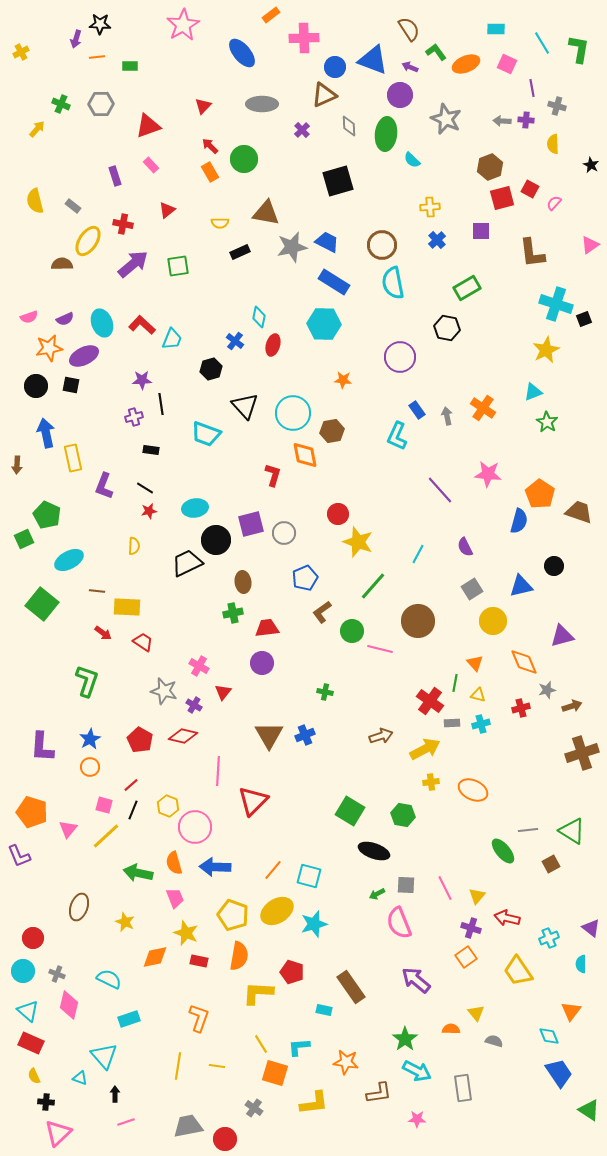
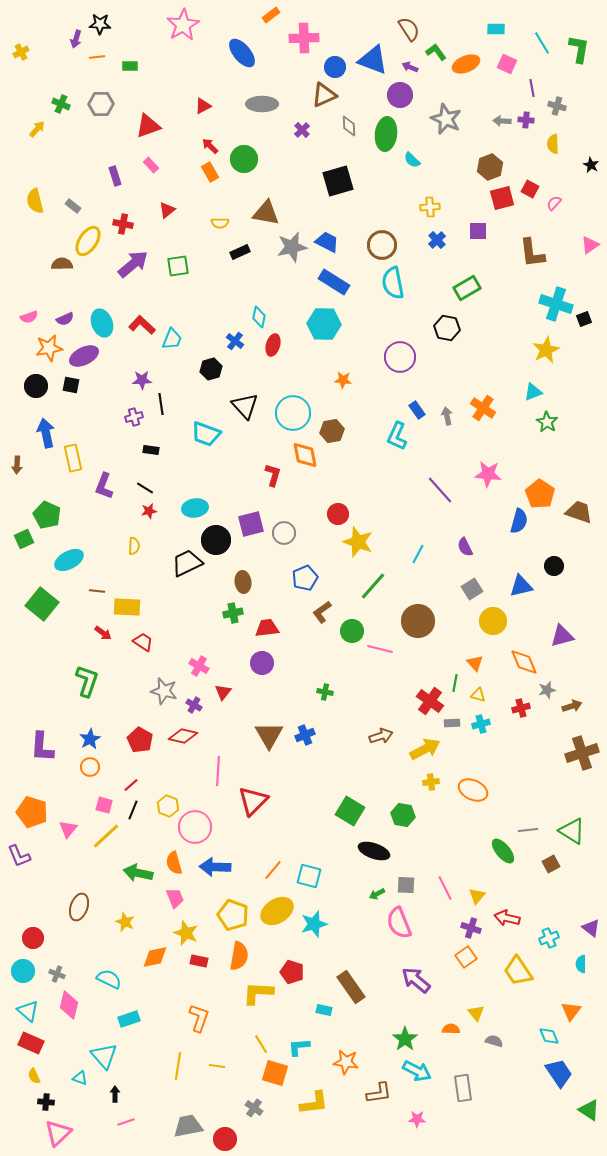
red triangle at (203, 106): rotated 18 degrees clockwise
purple square at (481, 231): moved 3 px left
